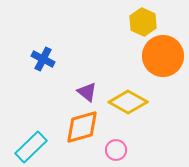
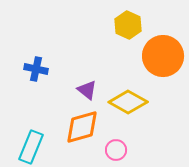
yellow hexagon: moved 15 px left, 3 px down
blue cross: moved 7 px left, 10 px down; rotated 15 degrees counterclockwise
purple triangle: moved 2 px up
cyan rectangle: rotated 24 degrees counterclockwise
